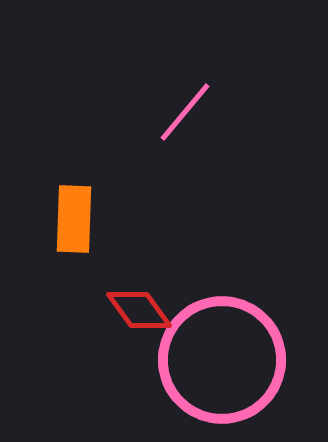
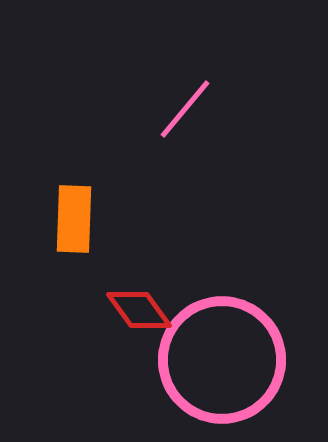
pink line: moved 3 px up
